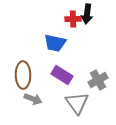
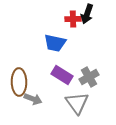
black arrow: rotated 12 degrees clockwise
brown ellipse: moved 4 px left, 7 px down
gray cross: moved 9 px left, 3 px up
